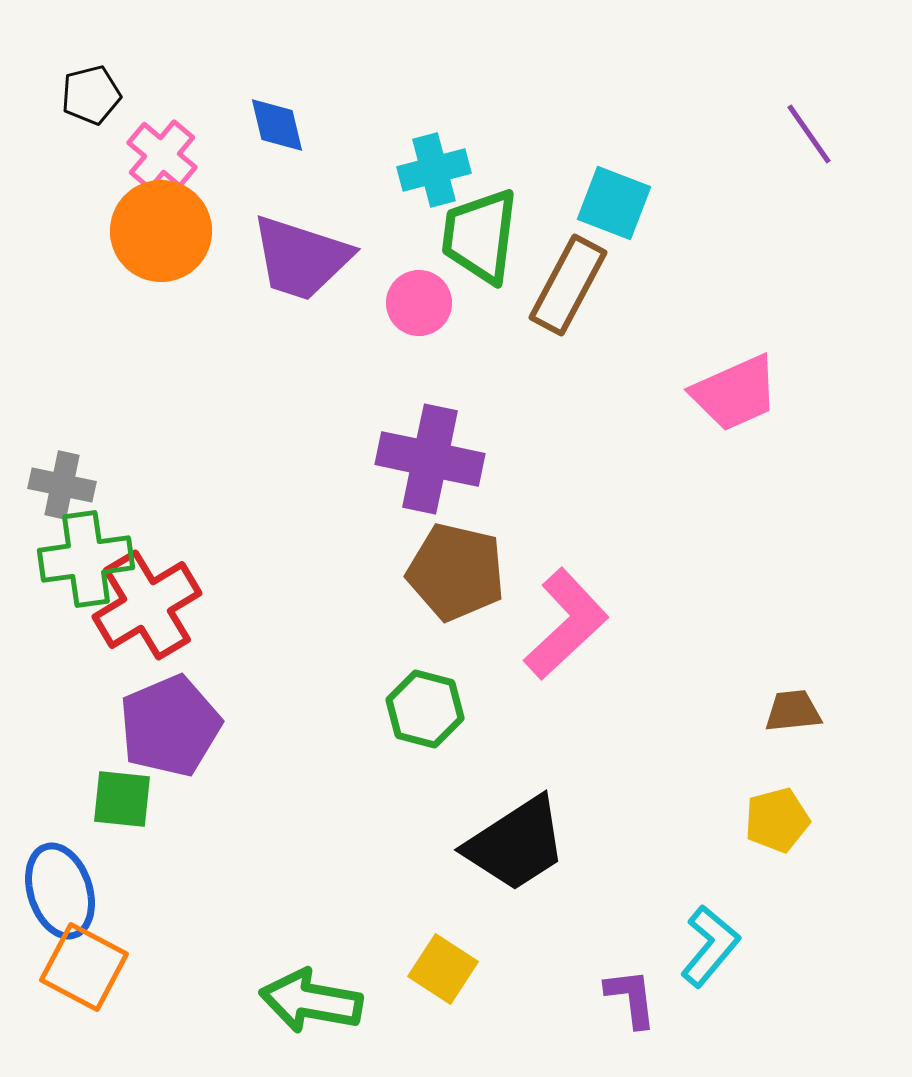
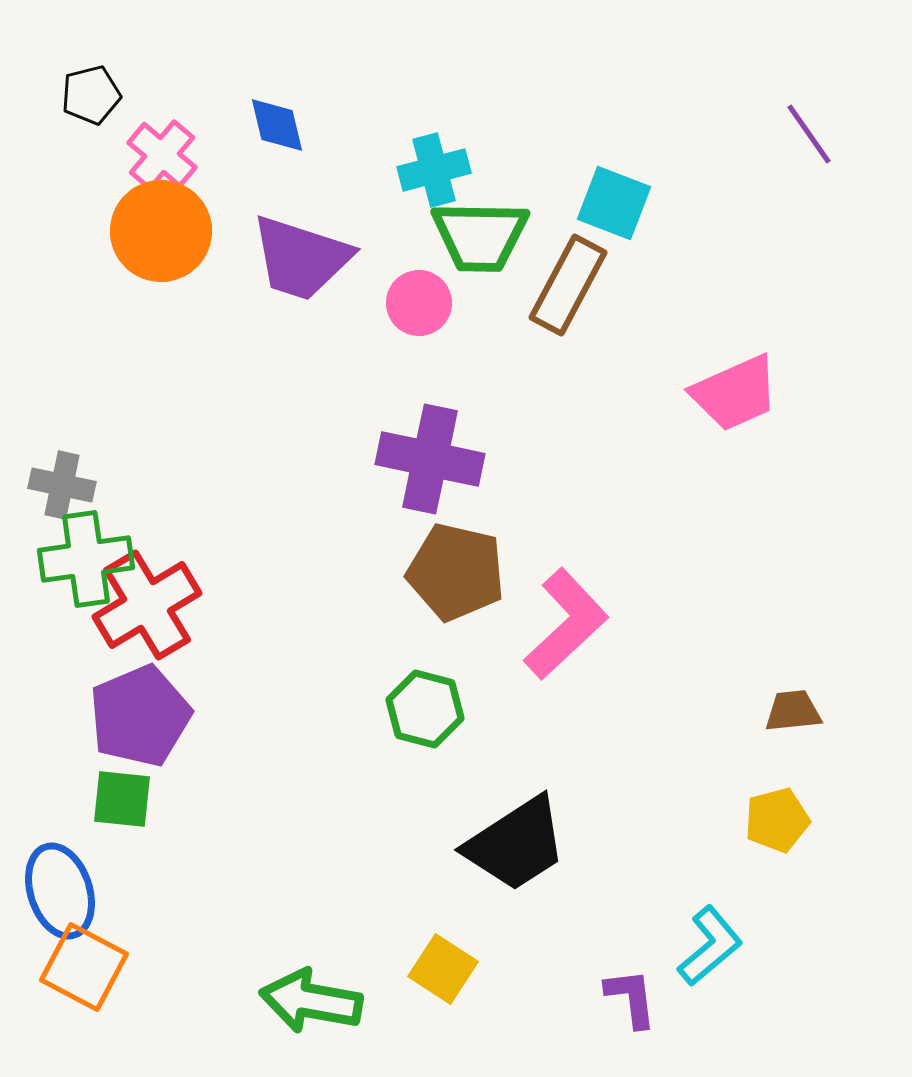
green trapezoid: rotated 96 degrees counterclockwise
purple pentagon: moved 30 px left, 10 px up
cyan L-shape: rotated 10 degrees clockwise
